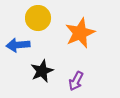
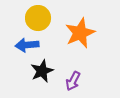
blue arrow: moved 9 px right
purple arrow: moved 3 px left
